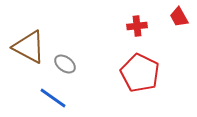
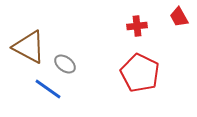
blue line: moved 5 px left, 9 px up
